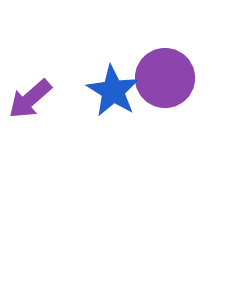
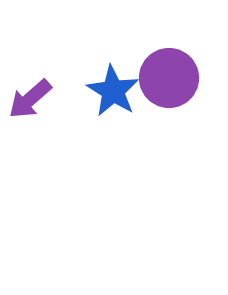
purple circle: moved 4 px right
